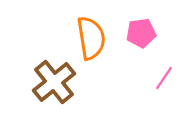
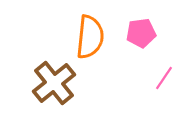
orange semicircle: moved 1 px left, 1 px up; rotated 15 degrees clockwise
brown cross: moved 1 px down
